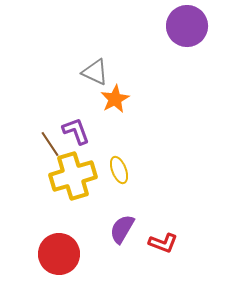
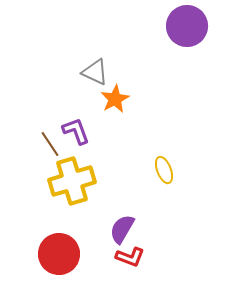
yellow ellipse: moved 45 px right
yellow cross: moved 1 px left, 5 px down
red L-shape: moved 33 px left, 14 px down
